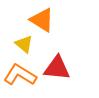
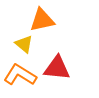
orange triangle: rotated 44 degrees counterclockwise
